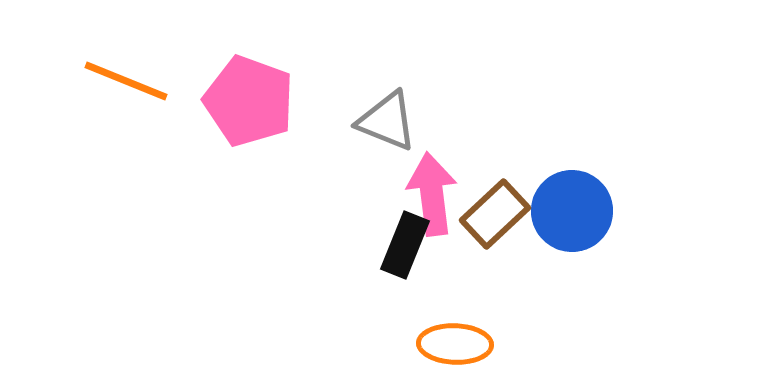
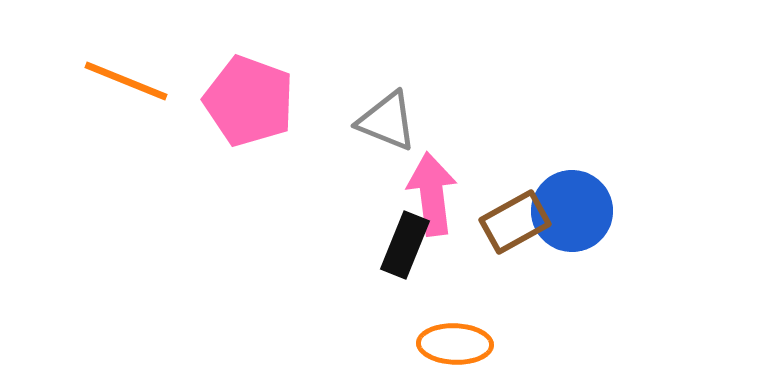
brown rectangle: moved 20 px right, 8 px down; rotated 14 degrees clockwise
